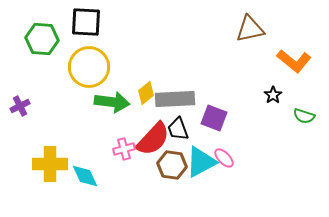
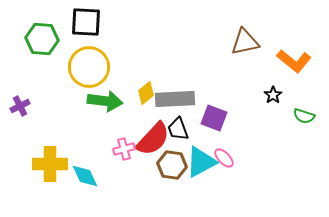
brown triangle: moved 5 px left, 13 px down
green arrow: moved 7 px left, 1 px up
